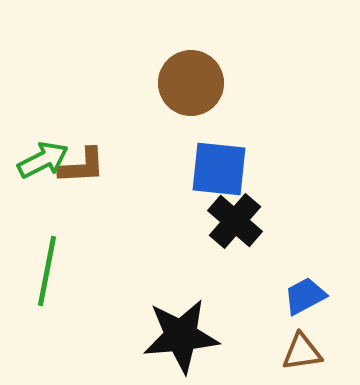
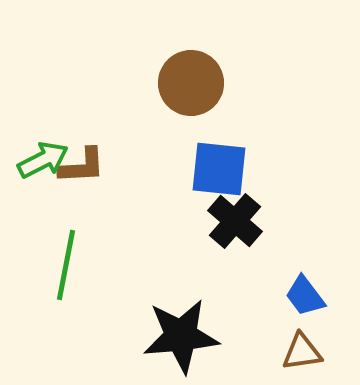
green line: moved 19 px right, 6 px up
blue trapezoid: rotated 99 degrees counterclockwise
